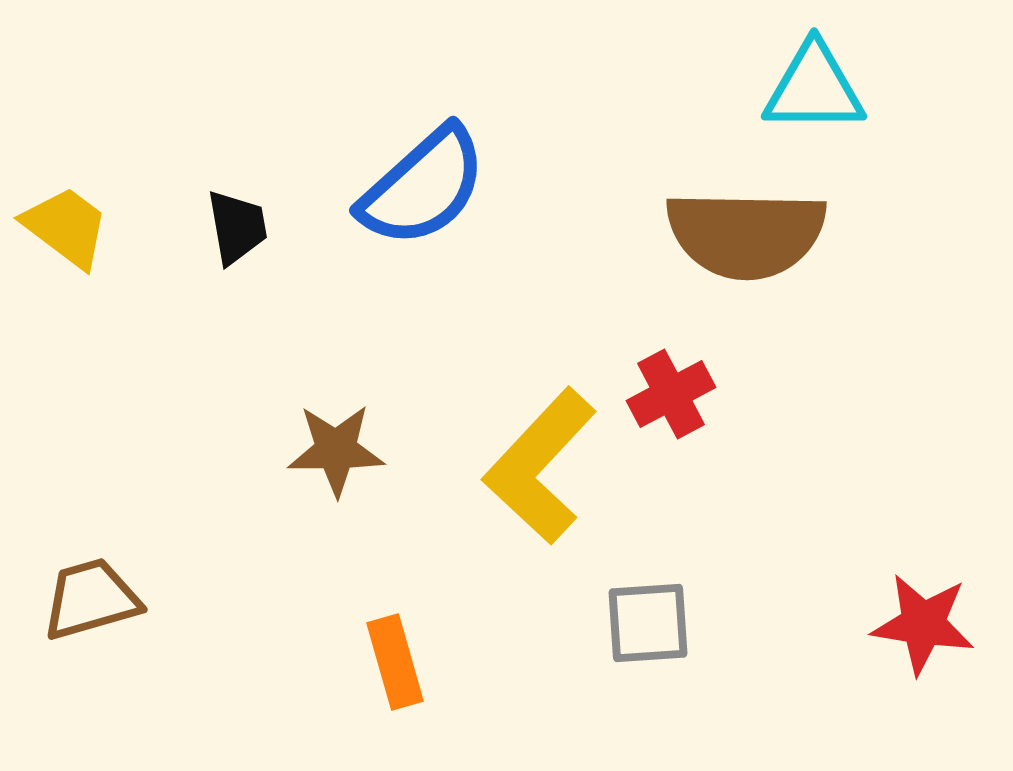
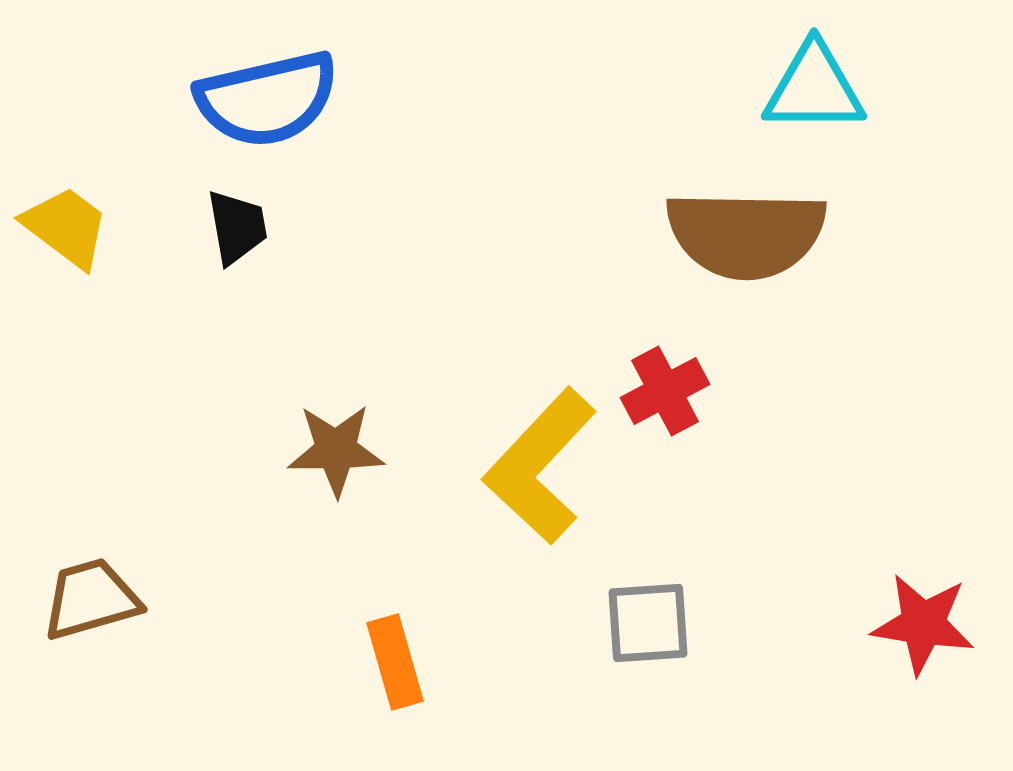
blue semicircle: moved 156 px left, 88 px up; rotated 29 degrees clockwise
red cross: moved 6 px left, 3 px up
